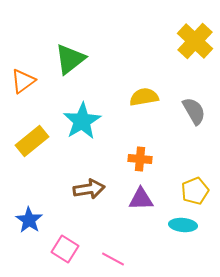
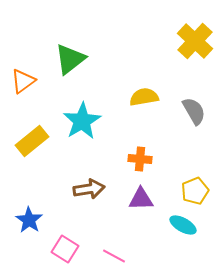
cyan ellipse: rotated 24 degrees clockwise
pink line: moved 1 px right, 3 px up
